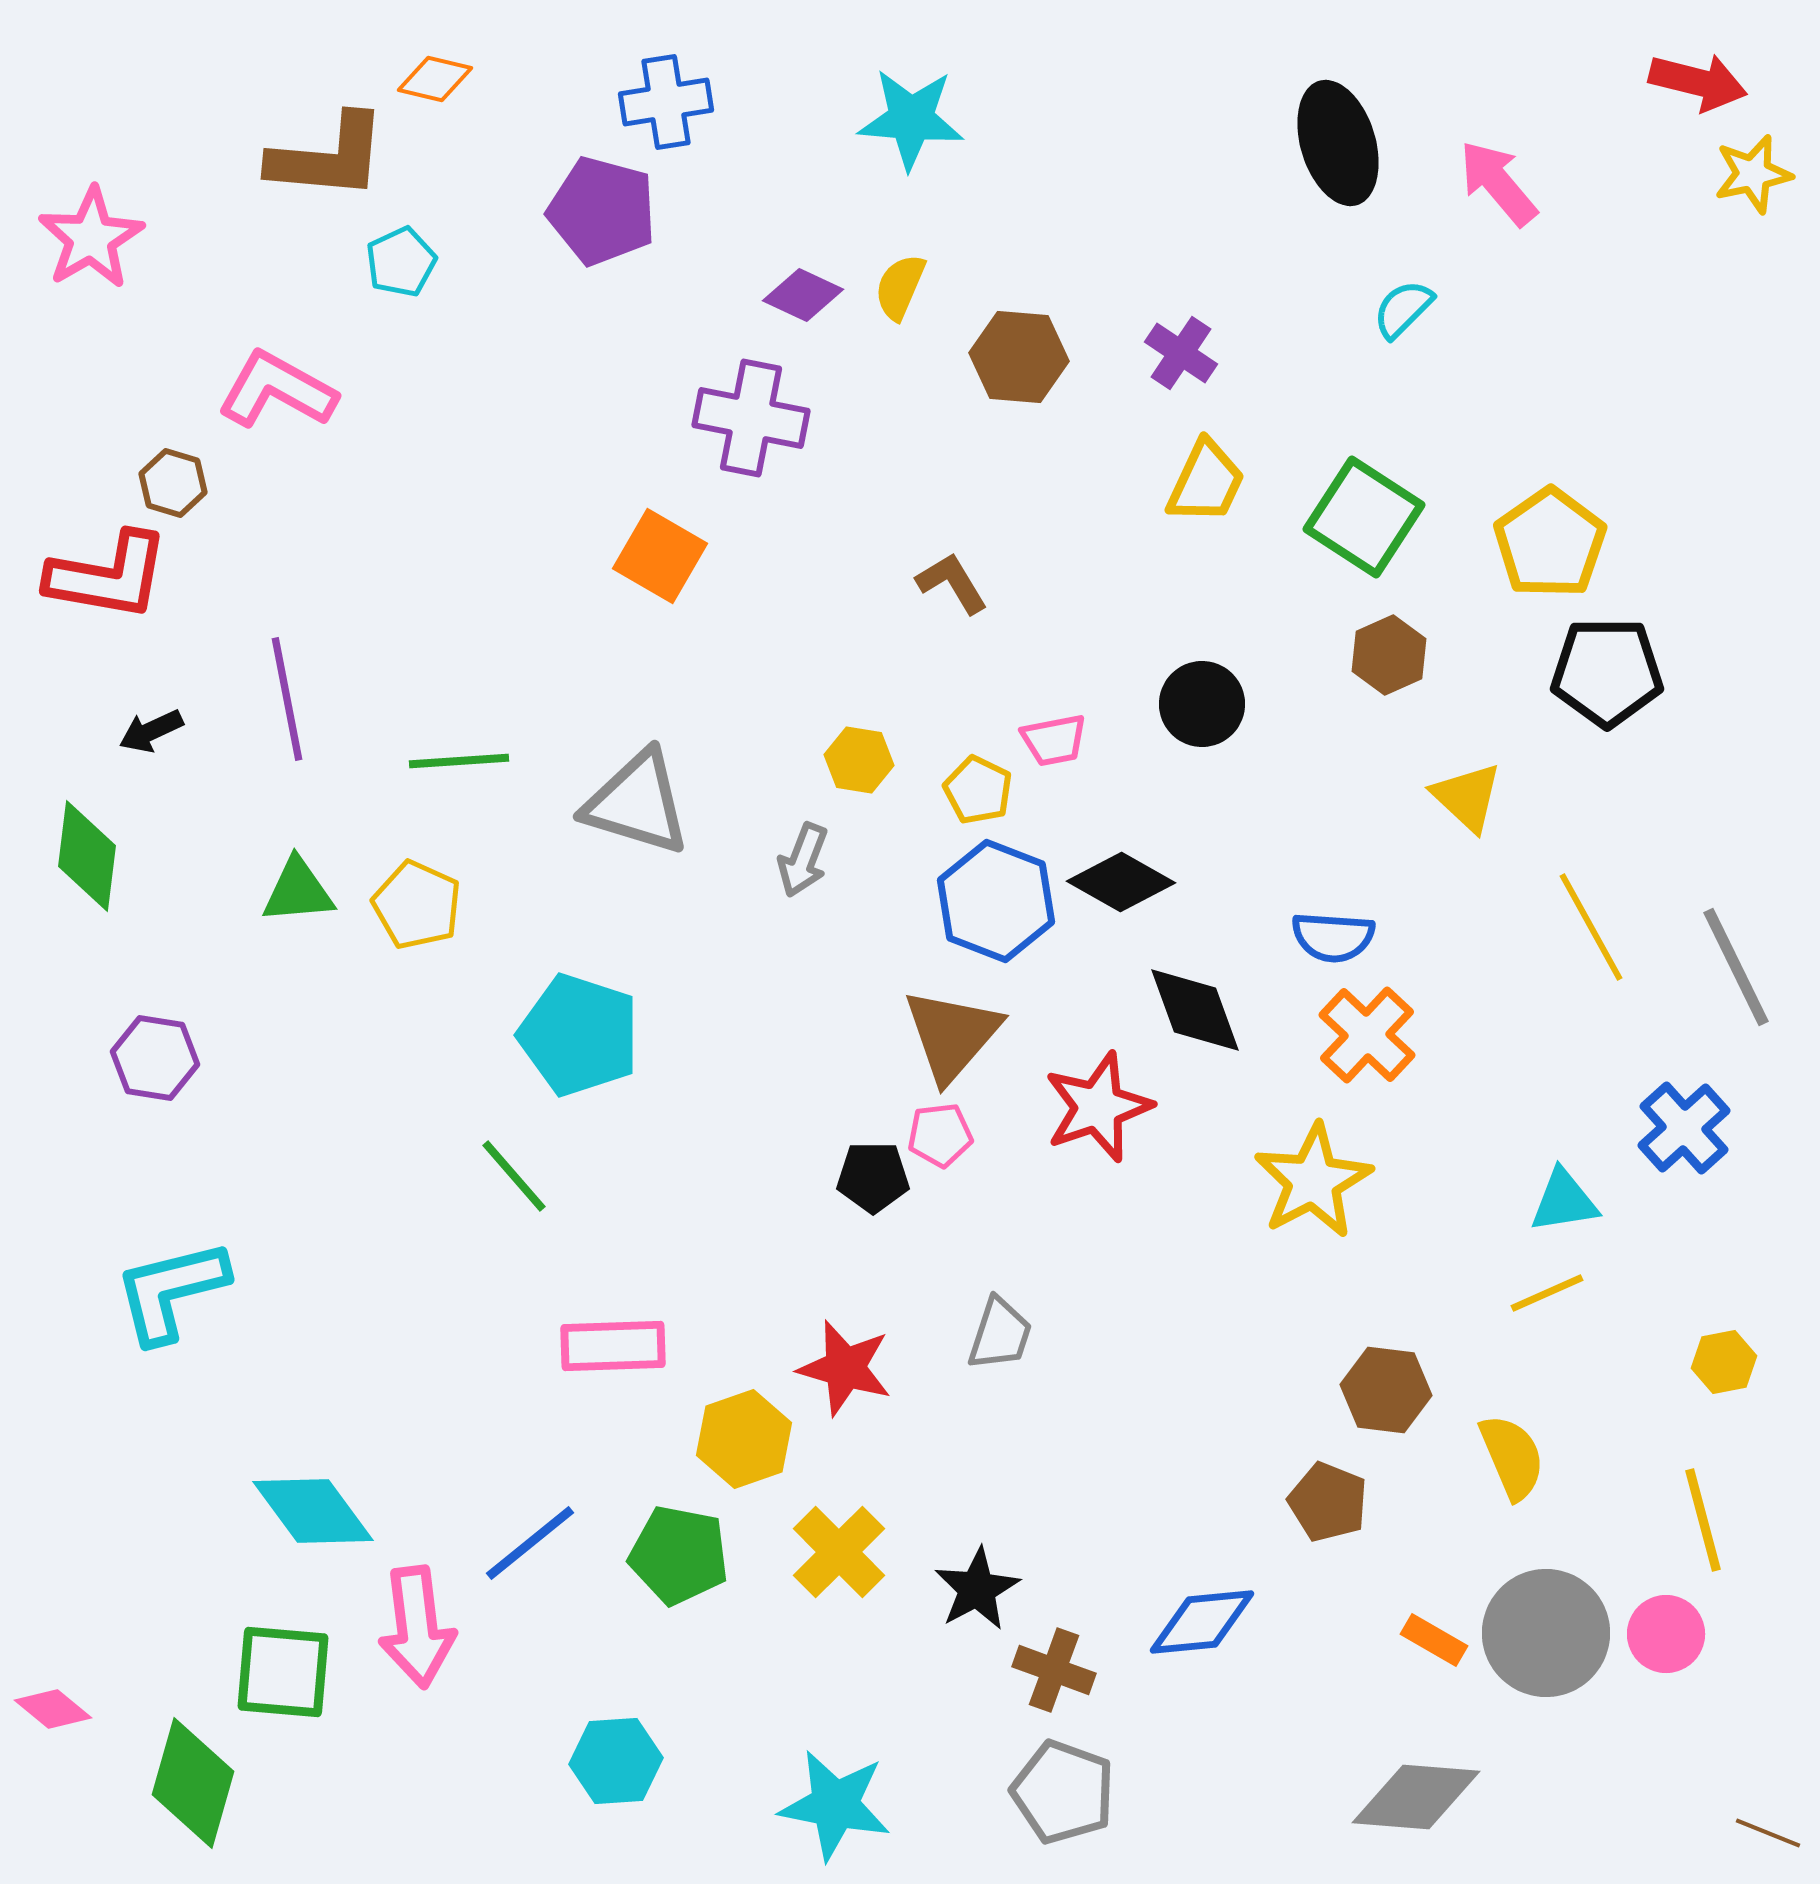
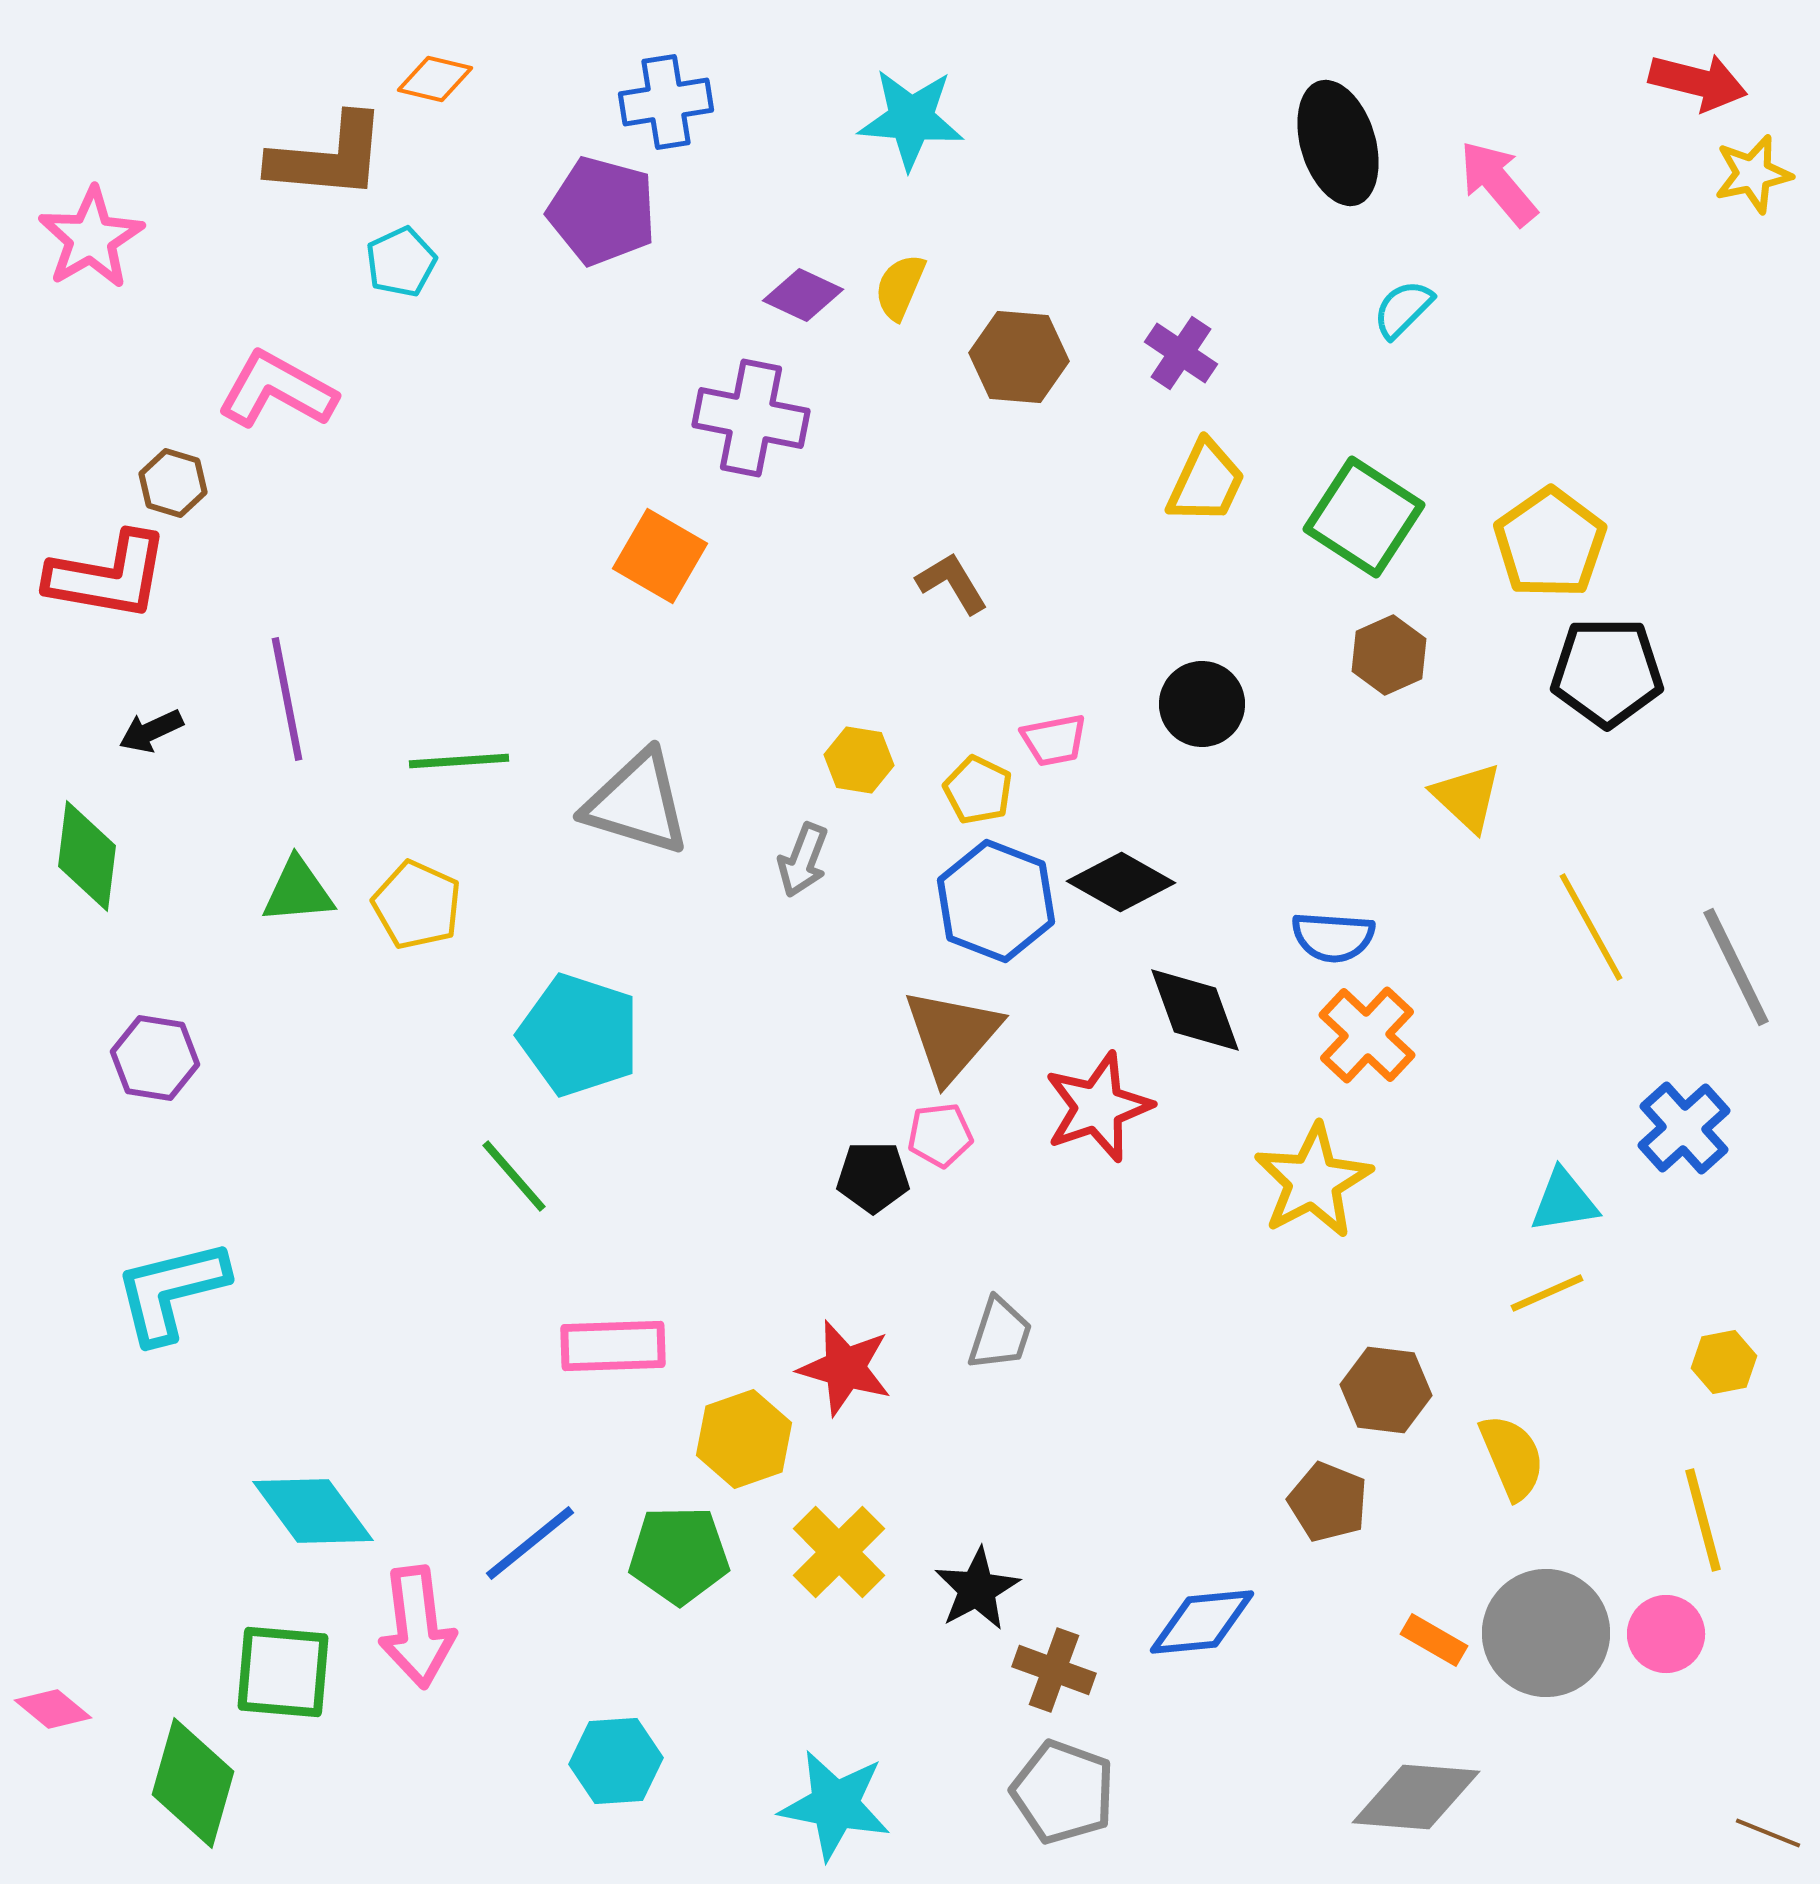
green pentagon at (679, 1555): rotated 12 degrees counterclockwise
